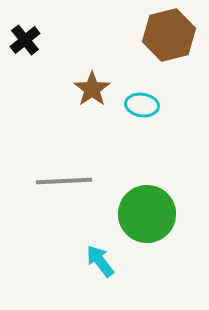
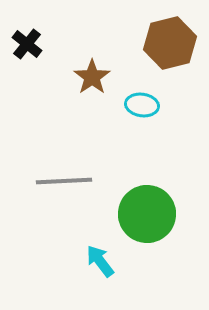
brown hexagon: moved 1 px right, 8 px down
black cross: moved 2 px right, 4 px down; rotated 12 degrees counterclockwise
brown star: moved 12 px up
